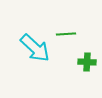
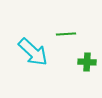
cyan arrow: moved 2 px left, 4 px down
